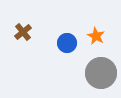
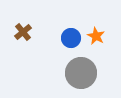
blue circle: moved 4 px right, 5 px up
gray circle: moved 20 px left
